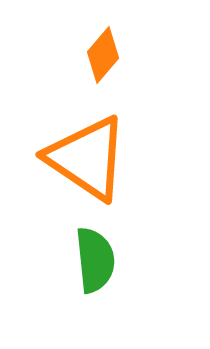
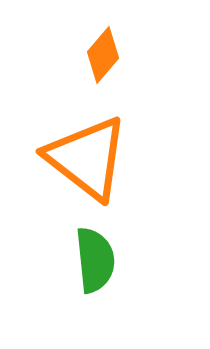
orange triangle: rotated 4 degrees clockwise
